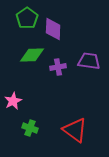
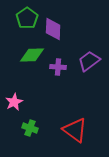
purple trapezoid: rotated 45 degrees counterclockwise
purple cross: rotated 14 degrees clockwise
pink star: moved 1 px right, 1 px down
